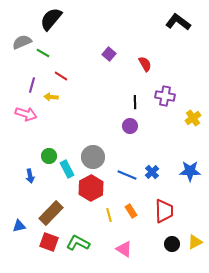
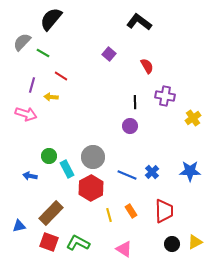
black L-shape: moved 39 px left
gray semicircle: rotated 24 degrees counterclockwise
red semicircle: moved 2 px right, 2 px down
blue arrow: rotated 112 degrees clockwise
